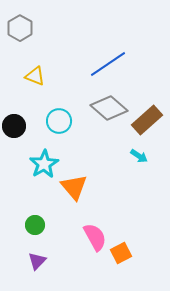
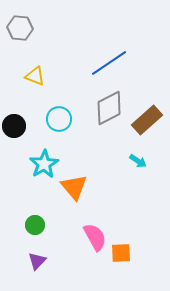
gray hexagon: rotated 25 degrees counterclockwise
blue line: moved 1 px right, 1 px up
gray diamond: rotated 69 degrees counterclockwise
cyan circle: moved 2 px up
cyan arrow: moved 1 px left, 5 px down
orange square: rotated 25 degrees clockwise
